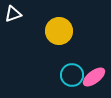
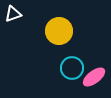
cyan circle: moved 7 px up
